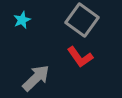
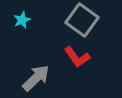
red L-shape: moved 3 px left
